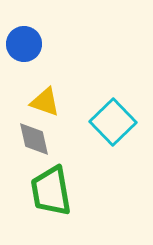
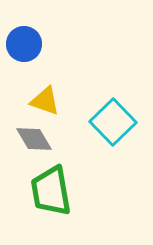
yellow triangle: moved 1 px up
gray diamond: rotated 18 degrees counterclockwise
